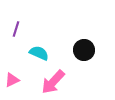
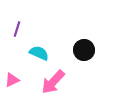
purple line: moved 1 px right
